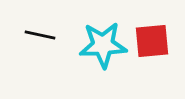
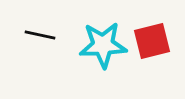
red square: rotated 9 degrees counterclockwise
